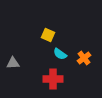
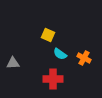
orange cross: rotated 24 degrees counterclockwise
